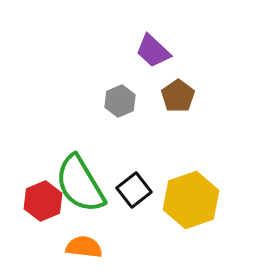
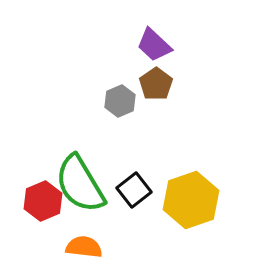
purple trapezoid: moved 1 px right, 6 px up
brown pentagon: moved 22 px left, 12 px up
